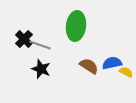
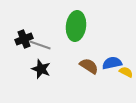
black cross: rotated 24 degrees clockwise
